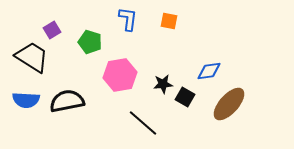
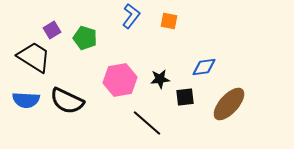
blue L-shape: moved 3 px right, 3 px up; rotated 30 degrees clockwise
green pentagon: moved 5 px left, 4 px up
black trapezoid: moved 2 px right
blue diamond: moved 5 px left, 4 px up
pink hexagon: moved 5 px down
black star: moved 3 px left, 5 px up
black square: rotated 36 degrees counterclockwise
black semicircle: rotated 144 degrees counterclockwise
black line: moved 4 px right
